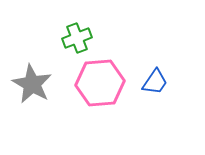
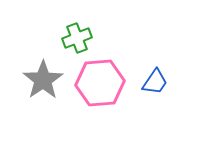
gray star: moved 11 px right, 4 px up; rotated 9 degrees clockwise
